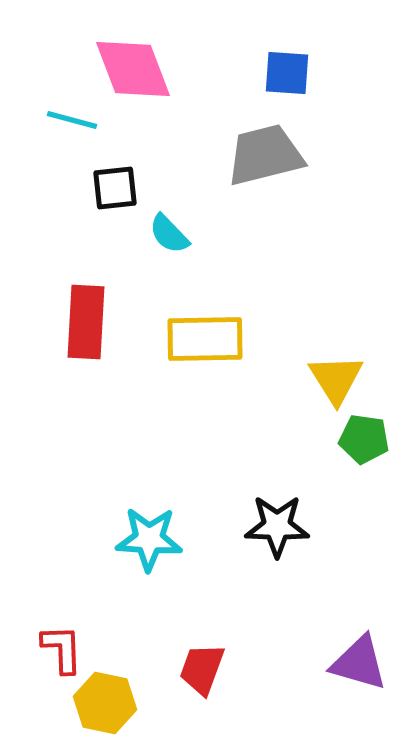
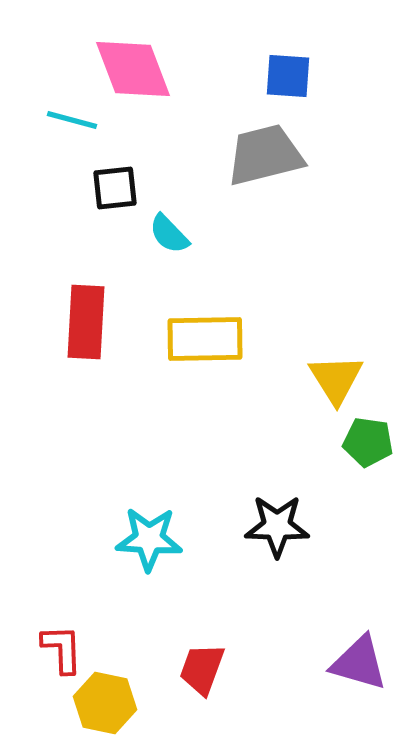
blue square: moved 1 px right, 3 px down
green pentagon: moved 4 px right, 3 px down
